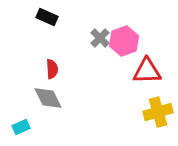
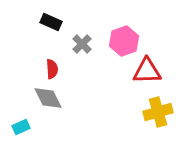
black rectangle: moved 4 px right, 5 px down
gray cross: moved 18 px left, 6 px down
